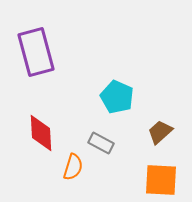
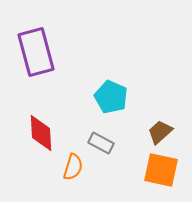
cyan pentagon: moved 6 px left
orange square: moved 10 px up; rotated 9 degrees clockwise
